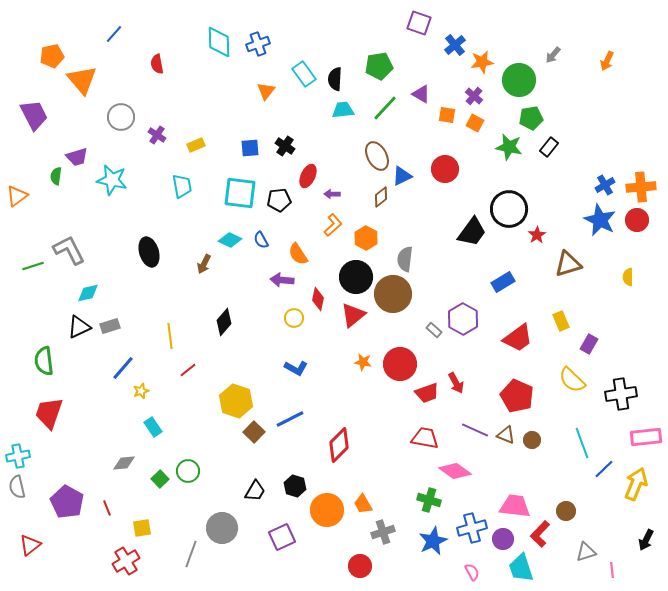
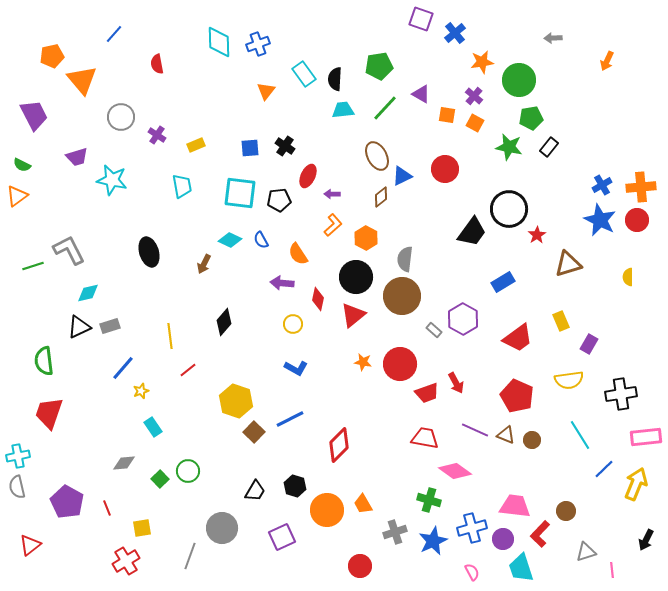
purple square at (419, 23): moved 2 px right, 4 px up
blue cross at (455, 45): moved 12 px up
gray arrow at (553, 55): moved 17 px up; rotated 48 degrees clockwise
green semicircle at (56, 176): moved 34 px left, 11 px up; rotated 72 degrees counterclockwise
blue cross at (605, 185): moved 3 px left
purple arrow at (282, 280): moved 3 px down
brown circle at (393, 294): moved 9 px right, 2 px down
yellow circle at (294, 318): moved 1 px left, 6 px down
yellow semicircle at (572, 380): moved 3 px left; rotated 52 degrees counterclockwise
cyan line at (582, 443): moved 2 px left, 8 px up; rotated 12 degrees counterclockwise
gray cross at (383, 532): moved 12 px right
gray line at (191, 554): moved 1 px left, 2 px down
